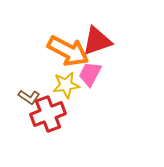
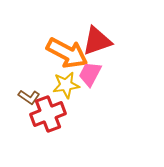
orange arrow: moved 1 px left, 2 px down
